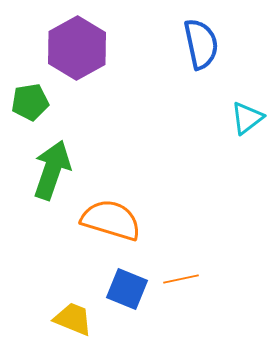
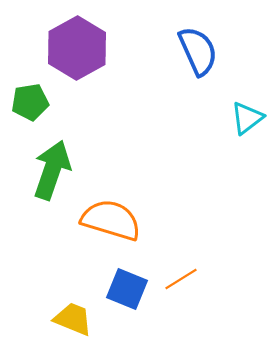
blue semicircle: moved 3 px left, 7 px down; rotated 12 degrees counterclockwise
orange line: rotated 20 degrees counterclockwise
